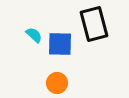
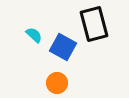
blue square: moved 3 px right, 3 px down; rotated 28 degrees clockwise
